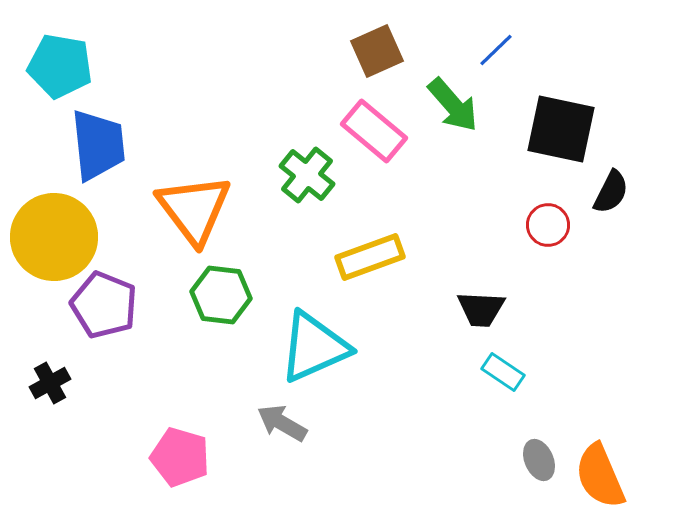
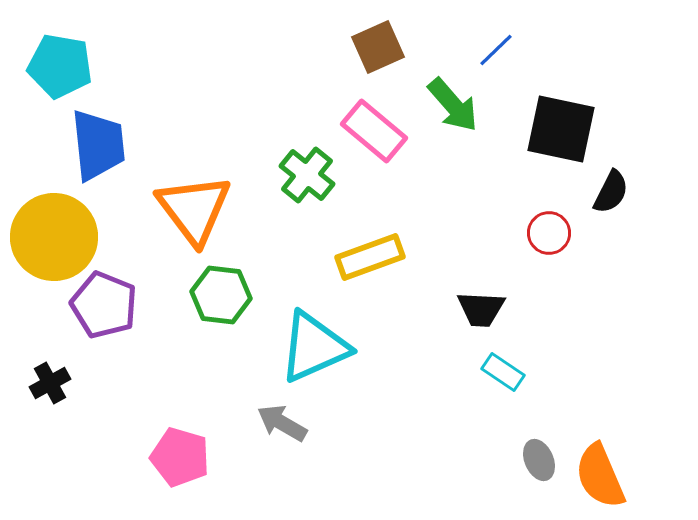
brown square: moved 1 px right, 4 px up
red circle: moved 1 px right, 8 px down
